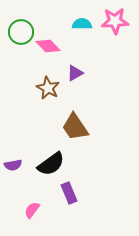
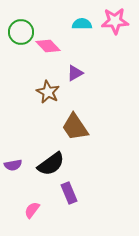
brown star: moved 4 px down
